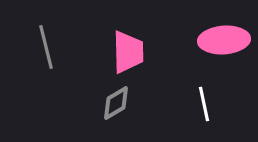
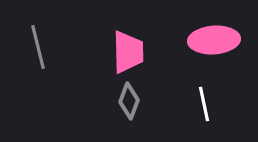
pink ellipse: moved 10 px left
gray line: moved 8 px left
gray diamond: moved 13 px right, 2 px up; rotated 39 degrees counterclockwise
